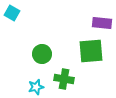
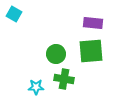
cyan square: moved 2 px right, 1 px down
purple rectangle: moved 9 px left
green circle: moved 14 px right
cyan star: rotated 14 degrees clockwise
